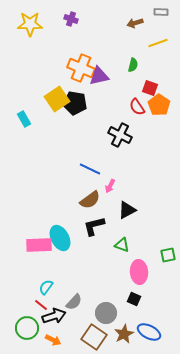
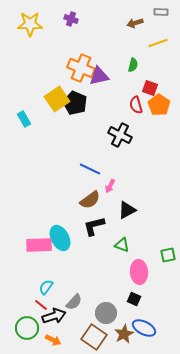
black pentagon: rotated 15 degrees clockwise
red semicircle: moved 1 px left, 2 px up; rotated 18 degrees clockwise
blue ellipse: moved 5 px left, 4 px up
